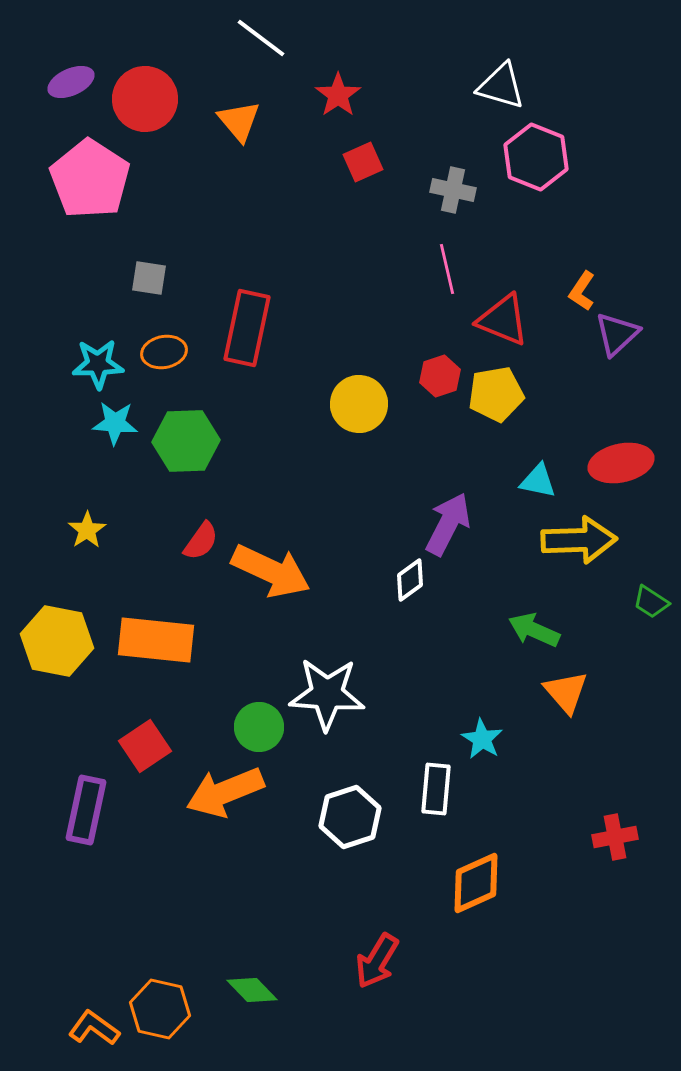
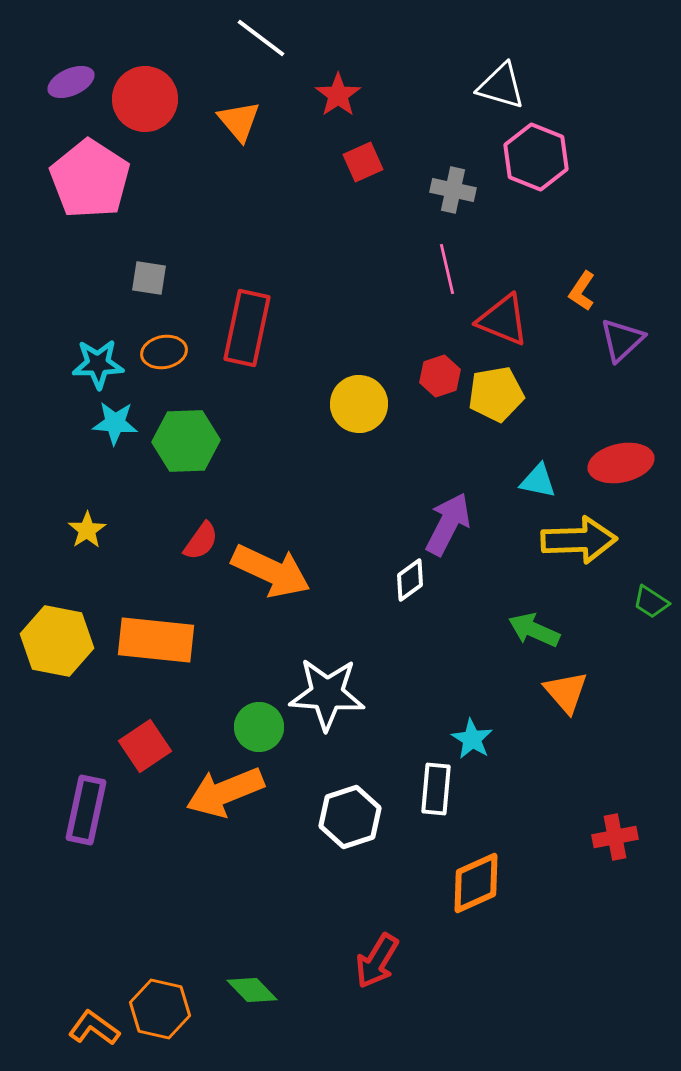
purple triangle at (617, 334): moved 5 px right, 6 px down
cyan star at (482, 739): moved 10 px left
